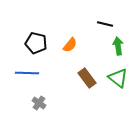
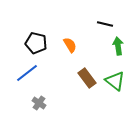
orange semicircle: rotated 70 degrees counterclockwise
blue line: rotated 40 degrees counterclockwise
green triangle: moved 3 px left, 3 px down
